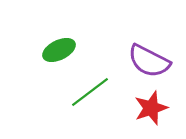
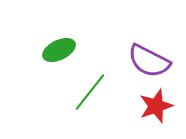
green line: rotated 15 degrees counterclockwise
red star: moved 5 px right, 2 px up
